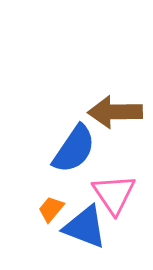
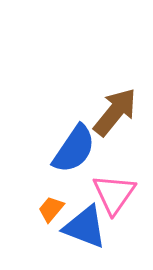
brown arrow: rotated 130 degrees clockwise
pink triangle: rotated 9 degrees clockwise
